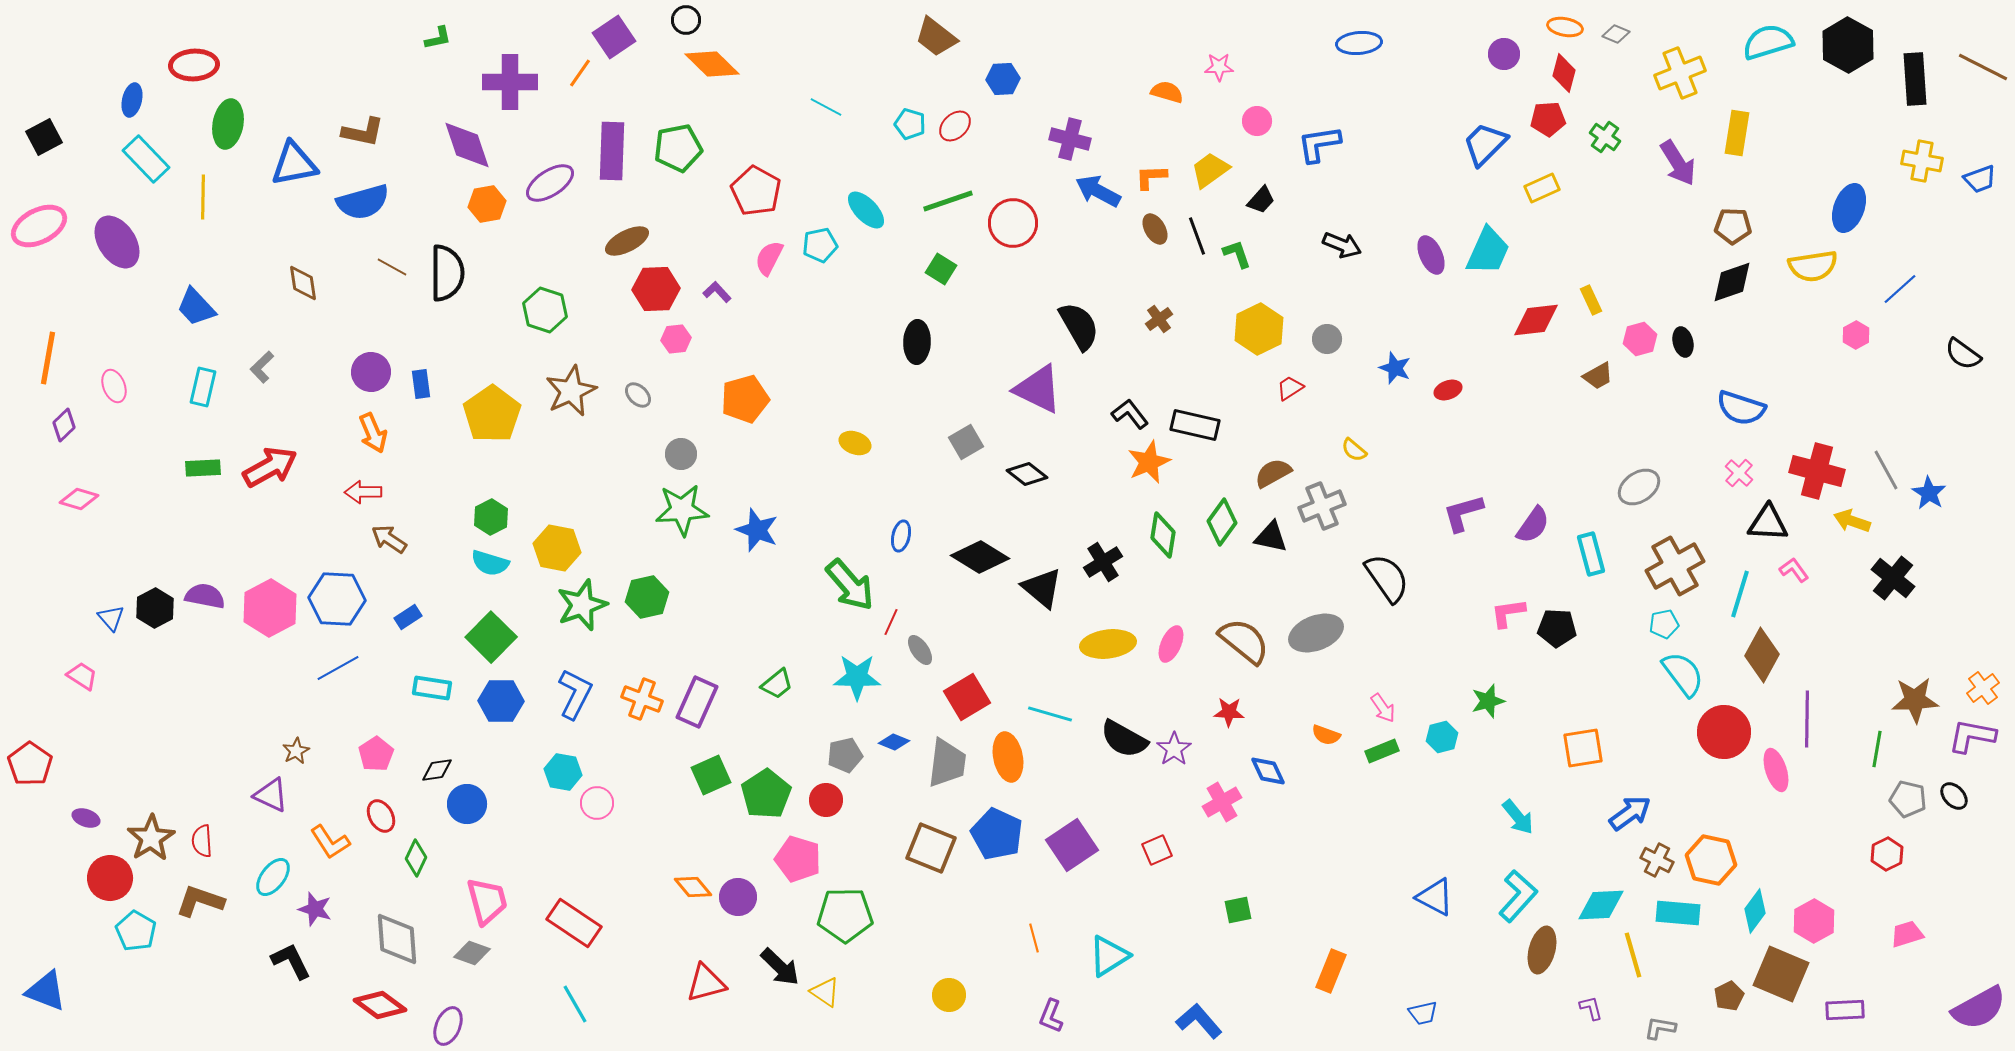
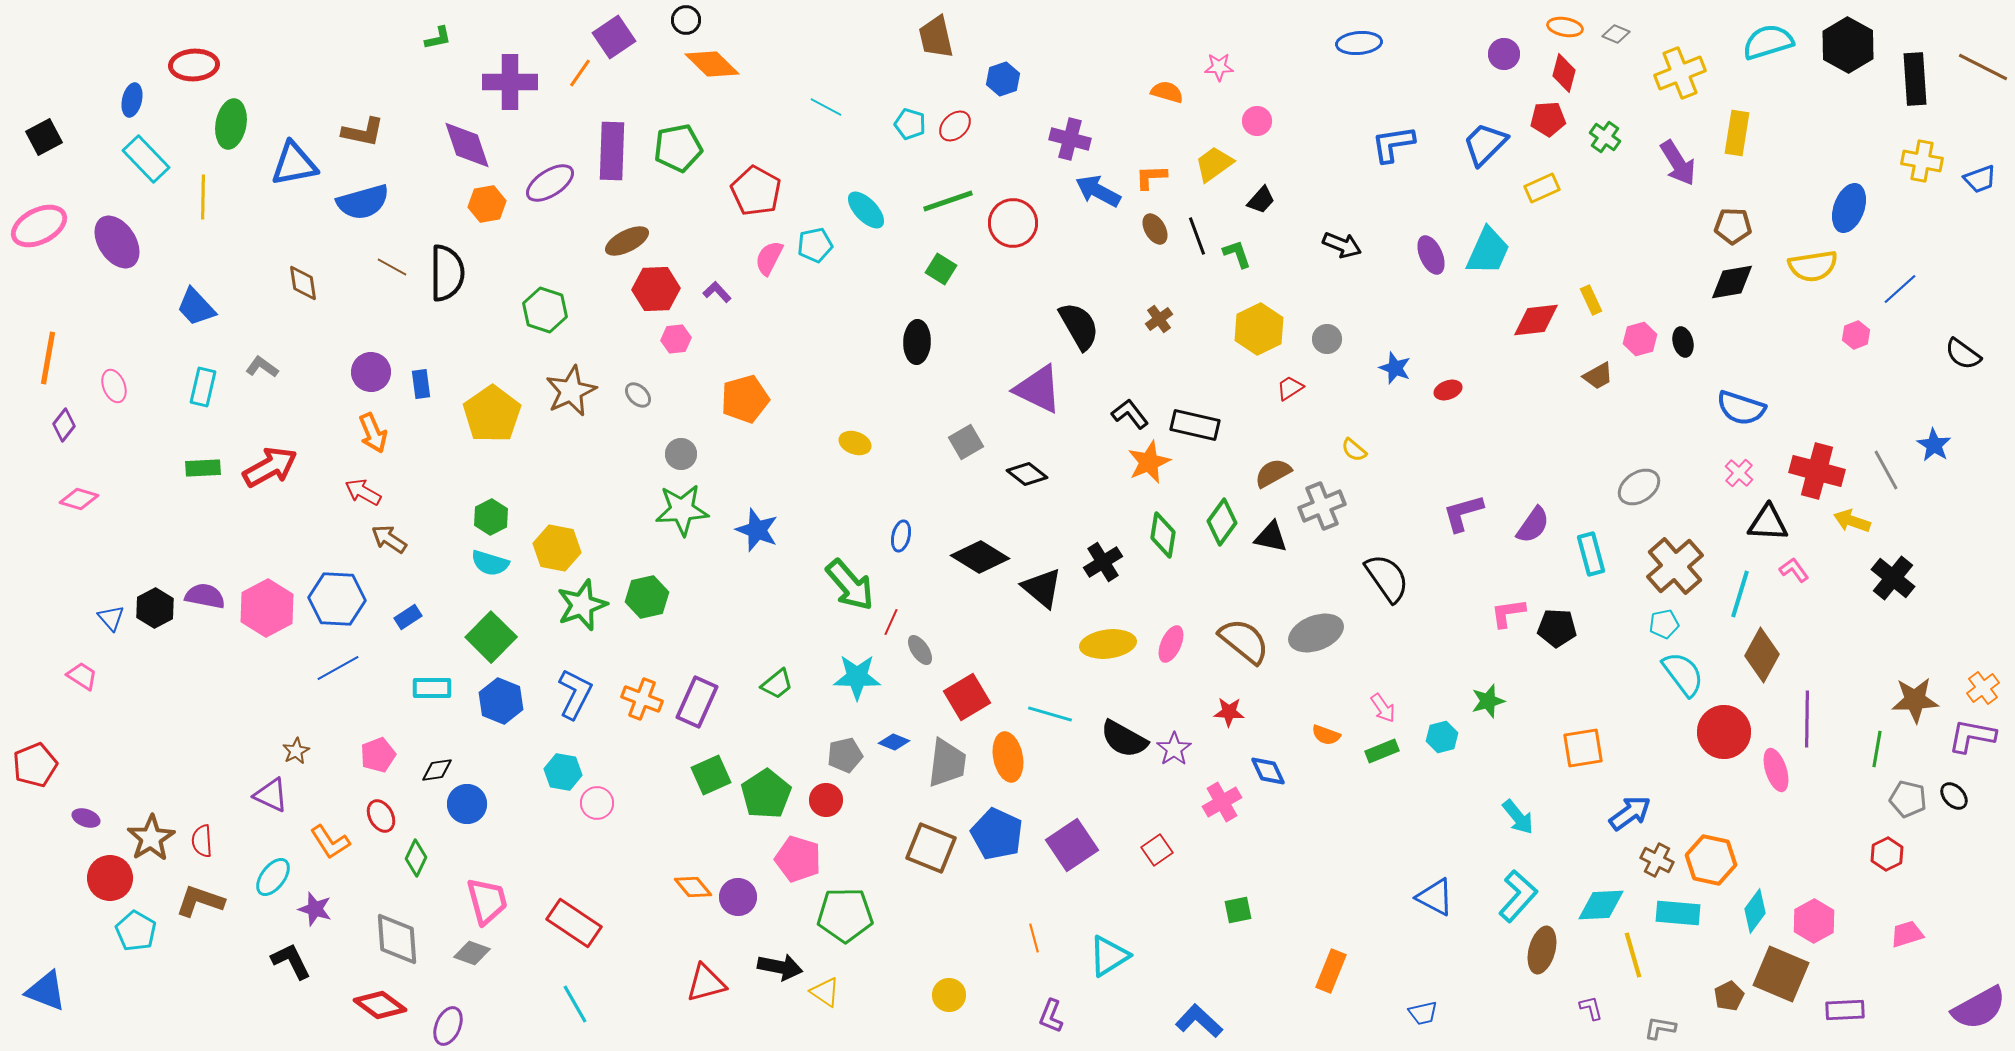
brown trapezoid at (936, 37): rotated 39 degrees clockwise
blue hexagon at (1003, 79): rotated 16 degrees counterclockwise
green ellipse at (228, 124): moved 3 px right
blue L-shape at (1319, 144): moved 74 px right
yellow trapezoid at (1210, 170): moved 4 px right, 6 px up
cyan pentagon at (820, 245): moved 5 px left
black diamond at (1732, 282): rotated 9 degrees clockwise
pink hexagon at (1856, 335): rotated 8 degrees clockwise
gray L-shape at (262, 367): rotated 80 degrees clockwise
purple diamond at (64, 425): rotated 8 degrees counterclockwise
red arrow at (363, 492): rotated 30 degrees clockwise
blue star at (1929, 493): moved 5 px right, 48 px up
brown cross at (1675, 566): rotated 12 degrees counterclockwise
pink hexagon at (270, 608): moved 3 px left
cyan rectangle at (432, 688): rotated 9 degrees counterclockwise
blue hexagon at (501, 701): rotated 21 degrees clockwise
pink pentagon at (376, 754): moved 2 px right, 1 px down; rotated 12 degrees clockwise
red pentagon at (30, 764): moved 5 px right, 1 px down; rotated 15 degrees clockwise
red square at (1157, 850): rotated 12 degrees counterclockwise
black arrow at (780, 967): rotated 33 degrees counterclockwise
blue L-shape at (1199, 1021): rotated 6 degrees counterclockwise
